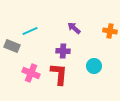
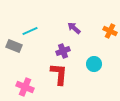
orange cross: rotated 16 degrees clockwise
gray rectangle: moved 2 px right
purple cross: rotated 24 degrees counterclockwise
cyan circle: moved 2 px up
pink cross: moved 6 px left, 14 px down
